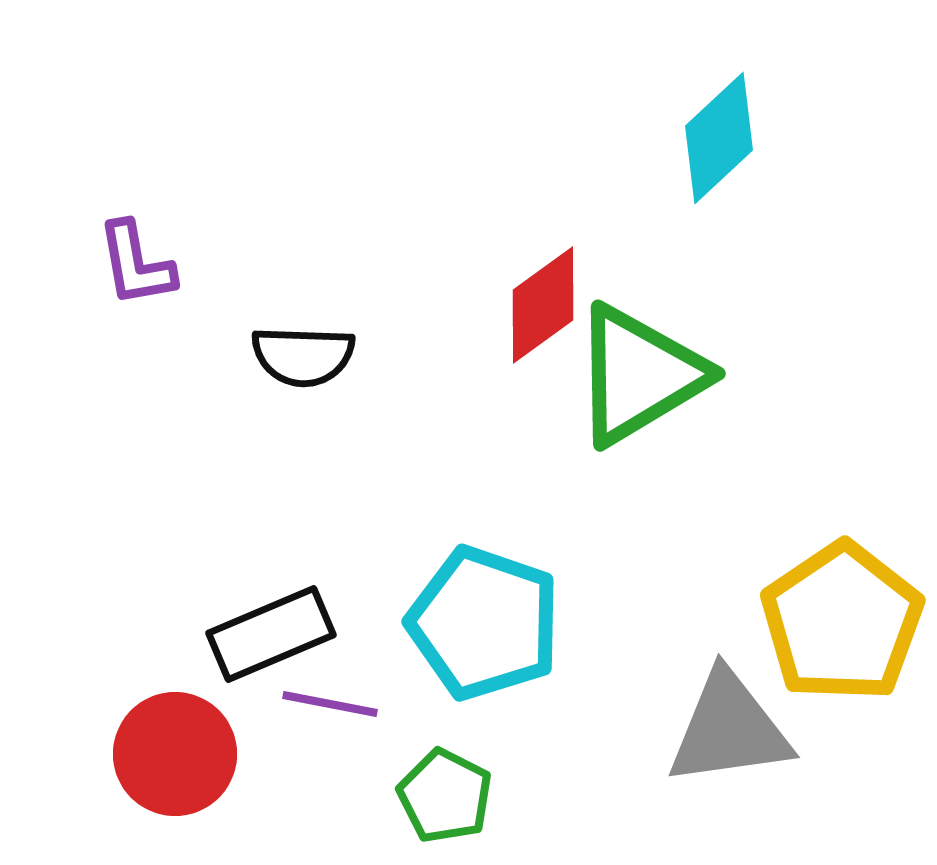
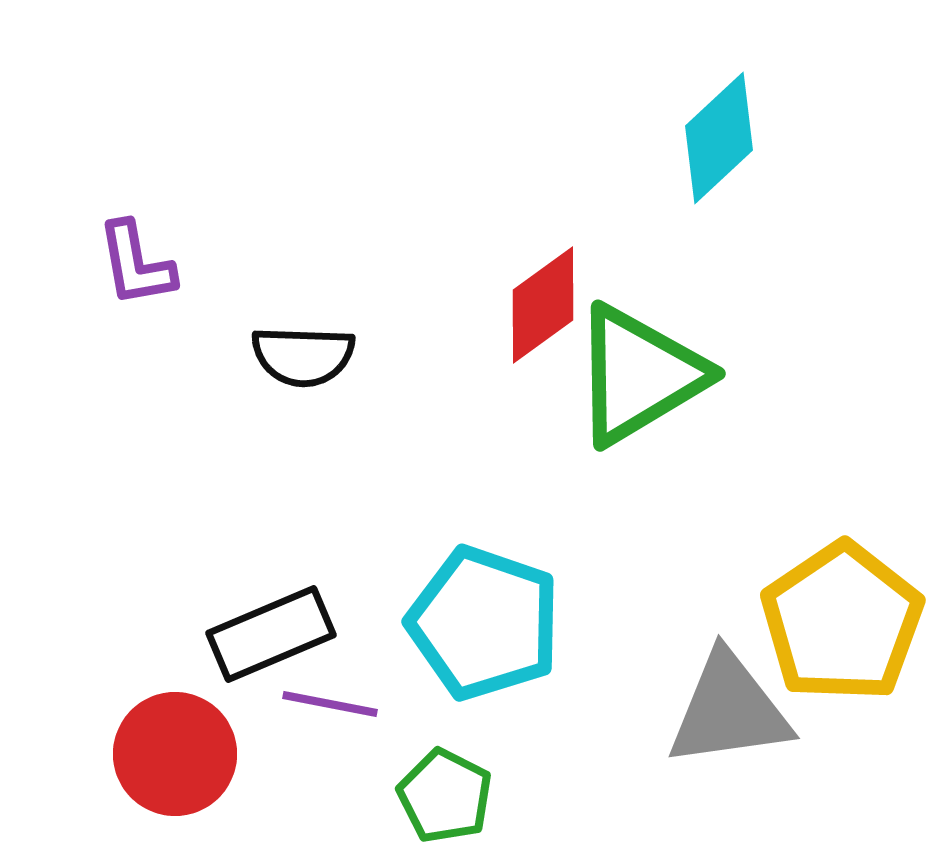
gray triangle: moved 19 px up
